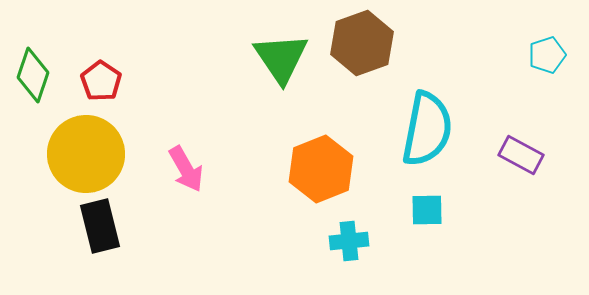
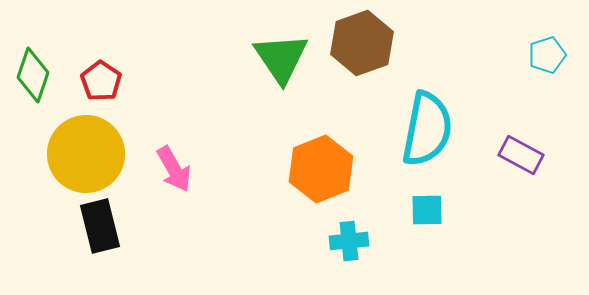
pink arrow: moved 12 px left
